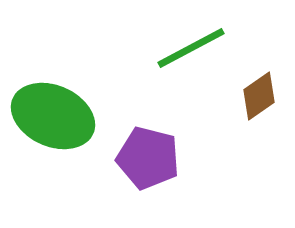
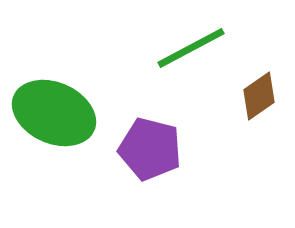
green ellipse: moved 1 px right, 3 px up
purple pentagon: moved 2 px right, 9 px up
